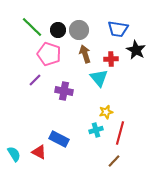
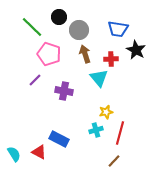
black circle: moved 1 px right, 13 px up
